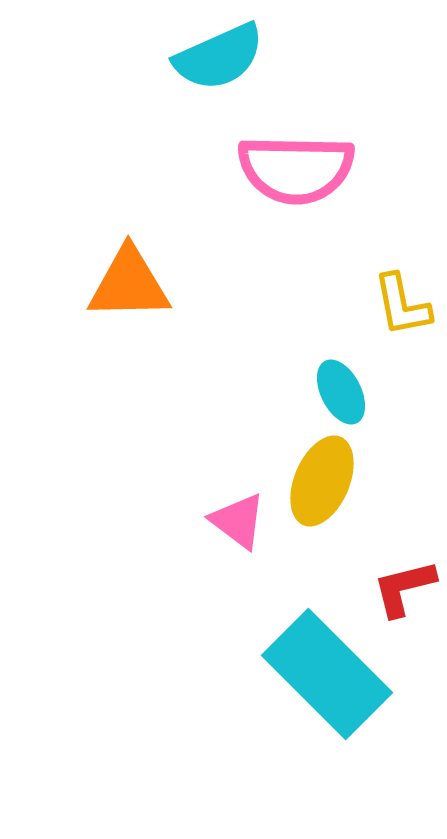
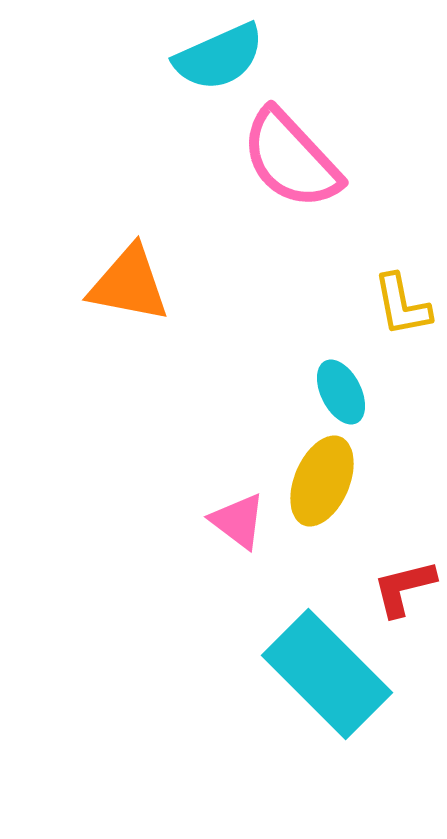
pink semicircle: moved 5 px left, 10 px up; rotated 46 degrees clockwise
orange triangle: rotated 12 degrees clockwise
